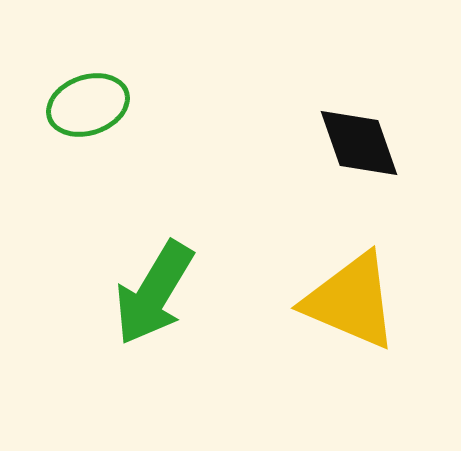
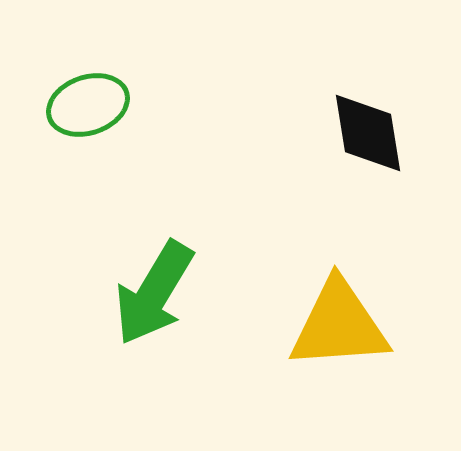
black diamond: moved 9 px right, 10 px up; rotated 10 degrees clockwise
yellow triangle: moved 12 px left, 24 px down; rotated 27 degrees counterclockwise
